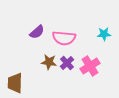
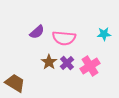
brown star: rotated 28 degrees clockwise
brown trapezoid: rotated 120 degrees clockwise
